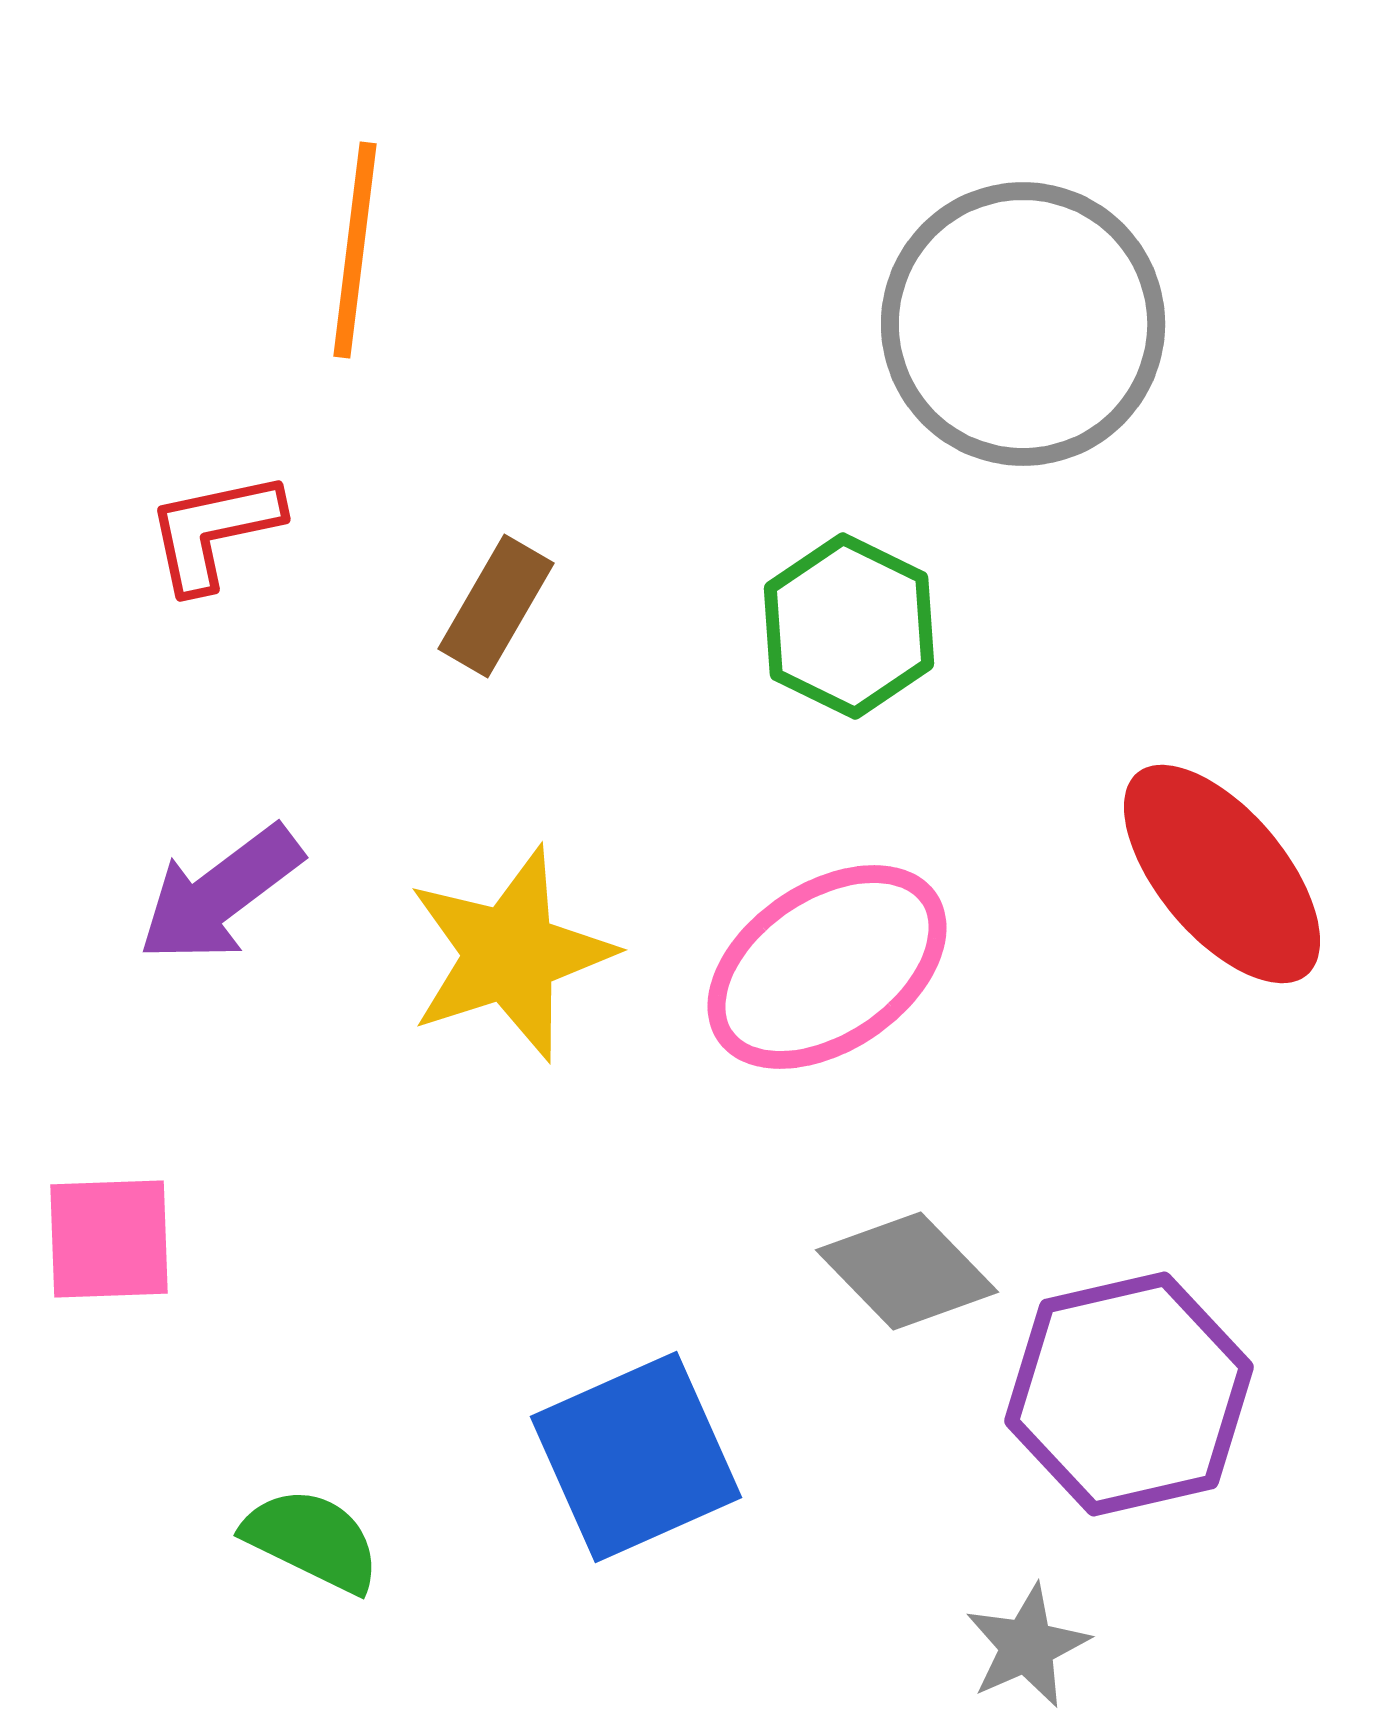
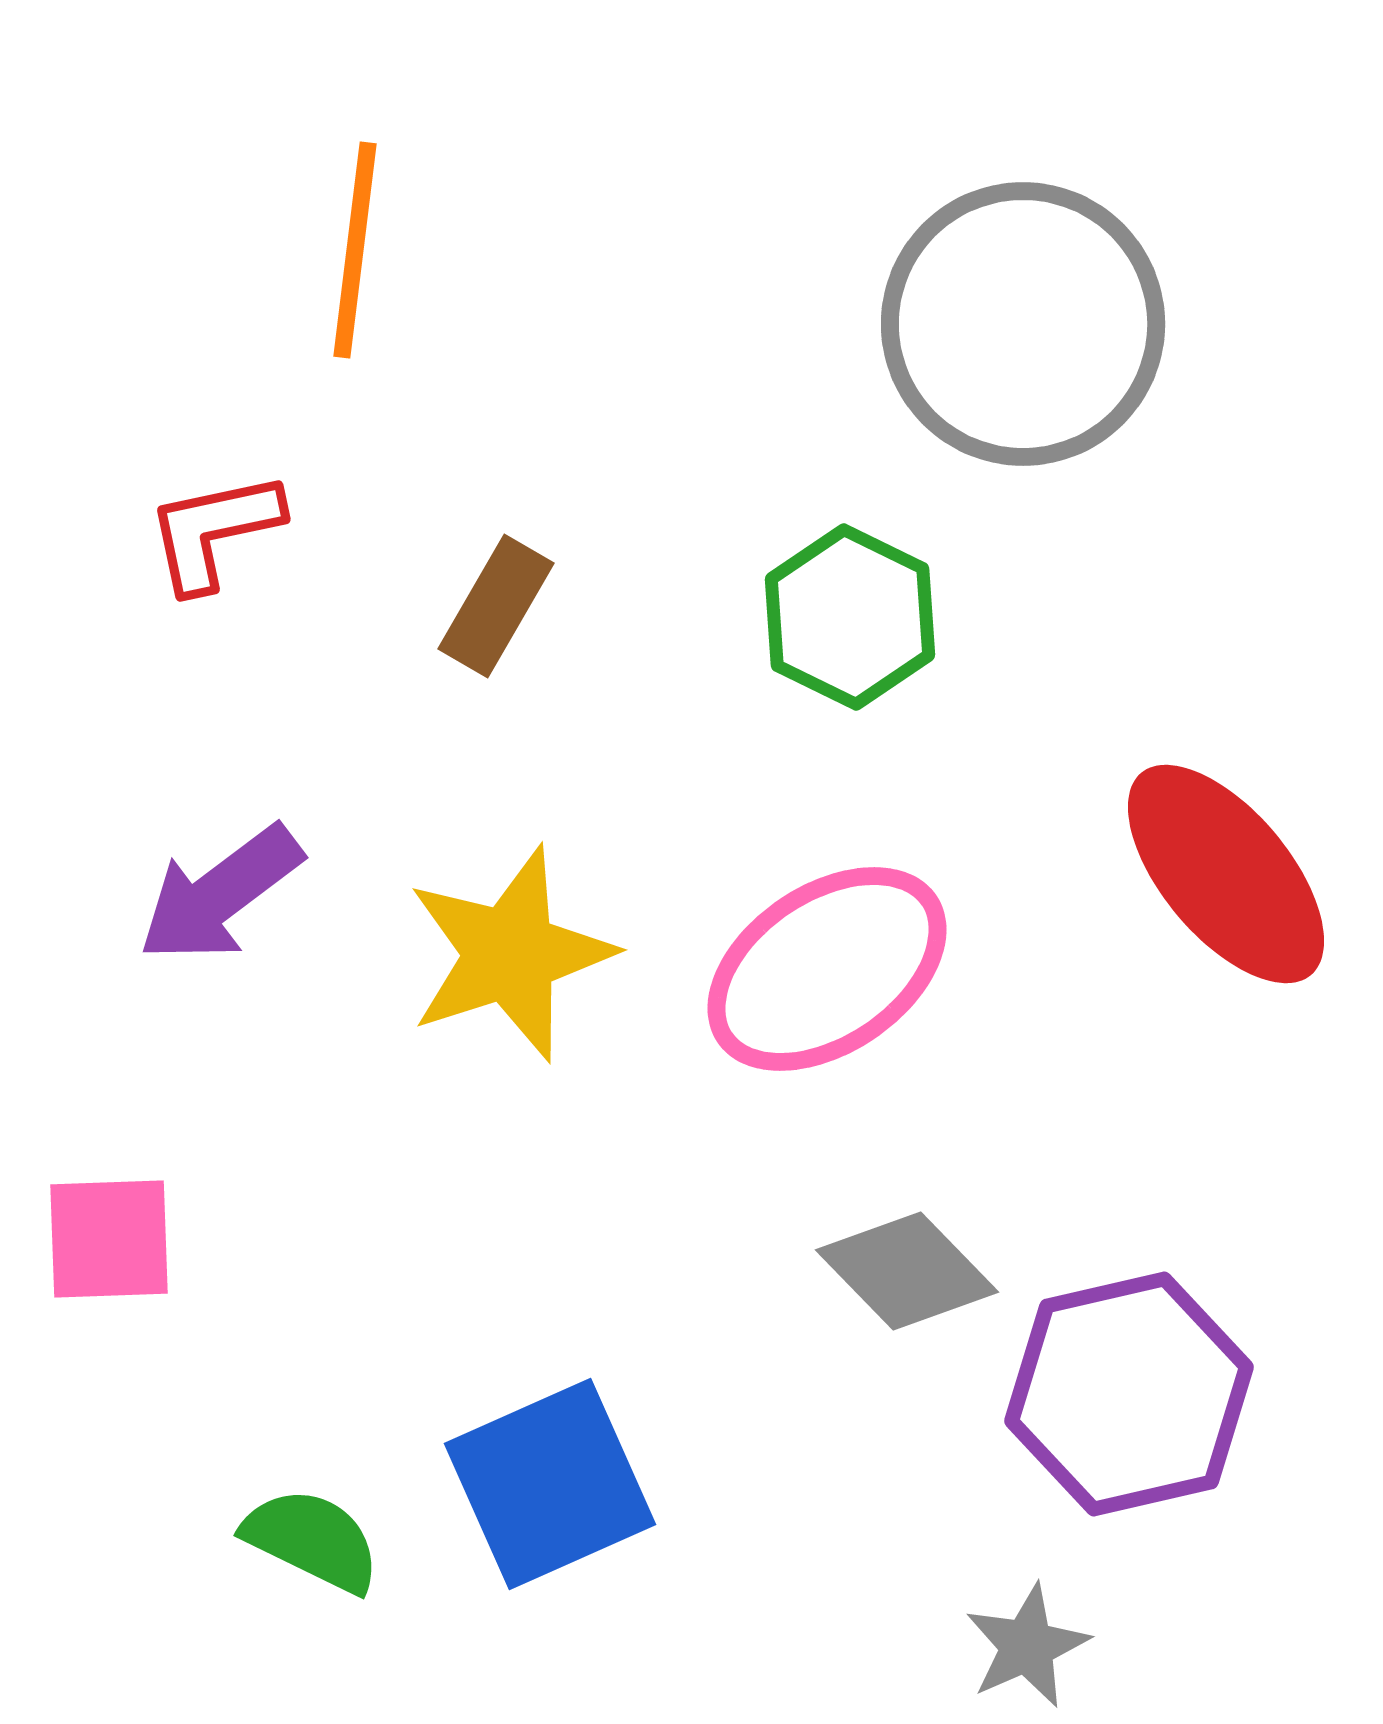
green hexagon: moved 1 px right, 9 px up
red ellipse: moved 4 px right
pink ellipse: moved 2 px down
blue square: moved 86 px left, 27 px down
